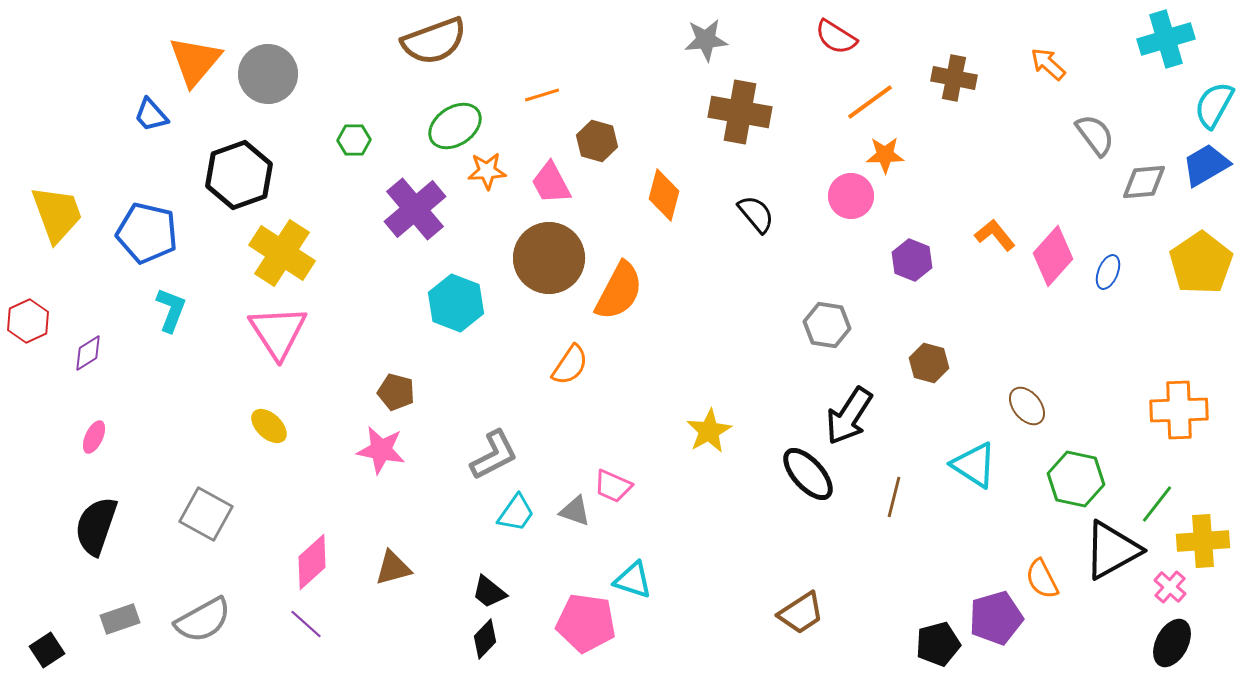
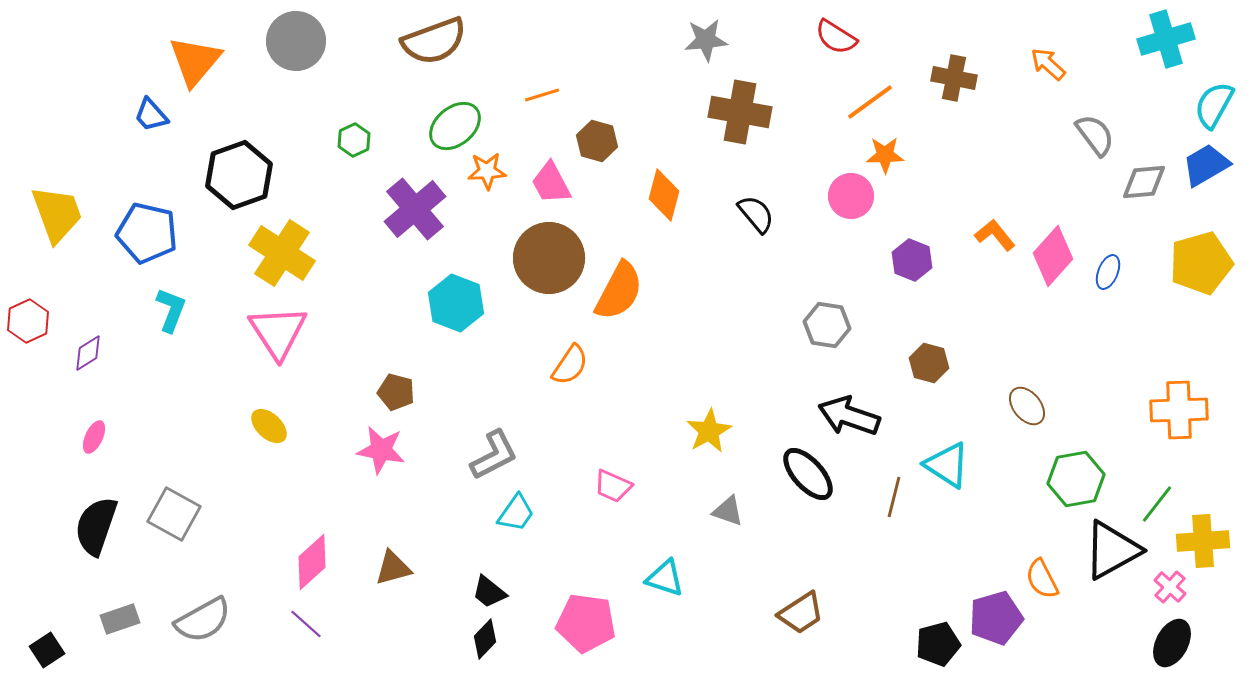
gray circle at (268, 74): moved 28 px right, 33 px up
green ellipse at (455, 126): rotated 6 degrees counterclockwise
green hexagon at (354, 140): rotated 24 degrees counterclockwise
yellow pentagon at (1201, 263): rotated 18 degrees clockwise
black arrow at (849, 416): rotated 76 degrees clockwise
cyan triangle at (974, 465): moved 27 px left
green hexagon at (1076, 479): rotated 22 degrees counterclockwise
gray triangle at (575, 511): moved 153 px right
gray square at (206, 514): moved 32 px left
cyan triangle at (633, 580): moved 32 px right, 2 px up
